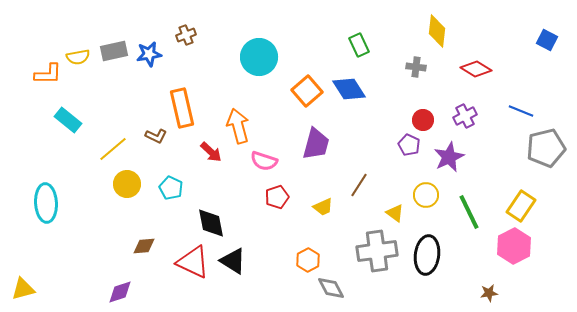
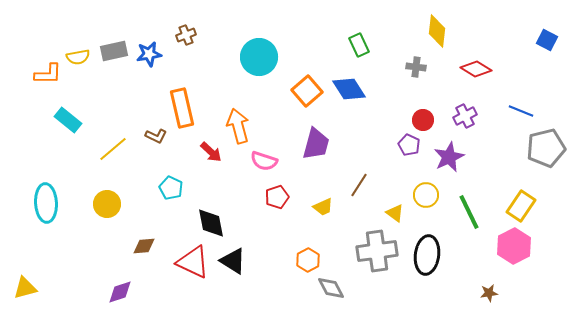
yellow circle at (127, 184): moved 20 px left, 20 px down
yellow triangle at (23, 289): moved 2 px right, 1 px up
